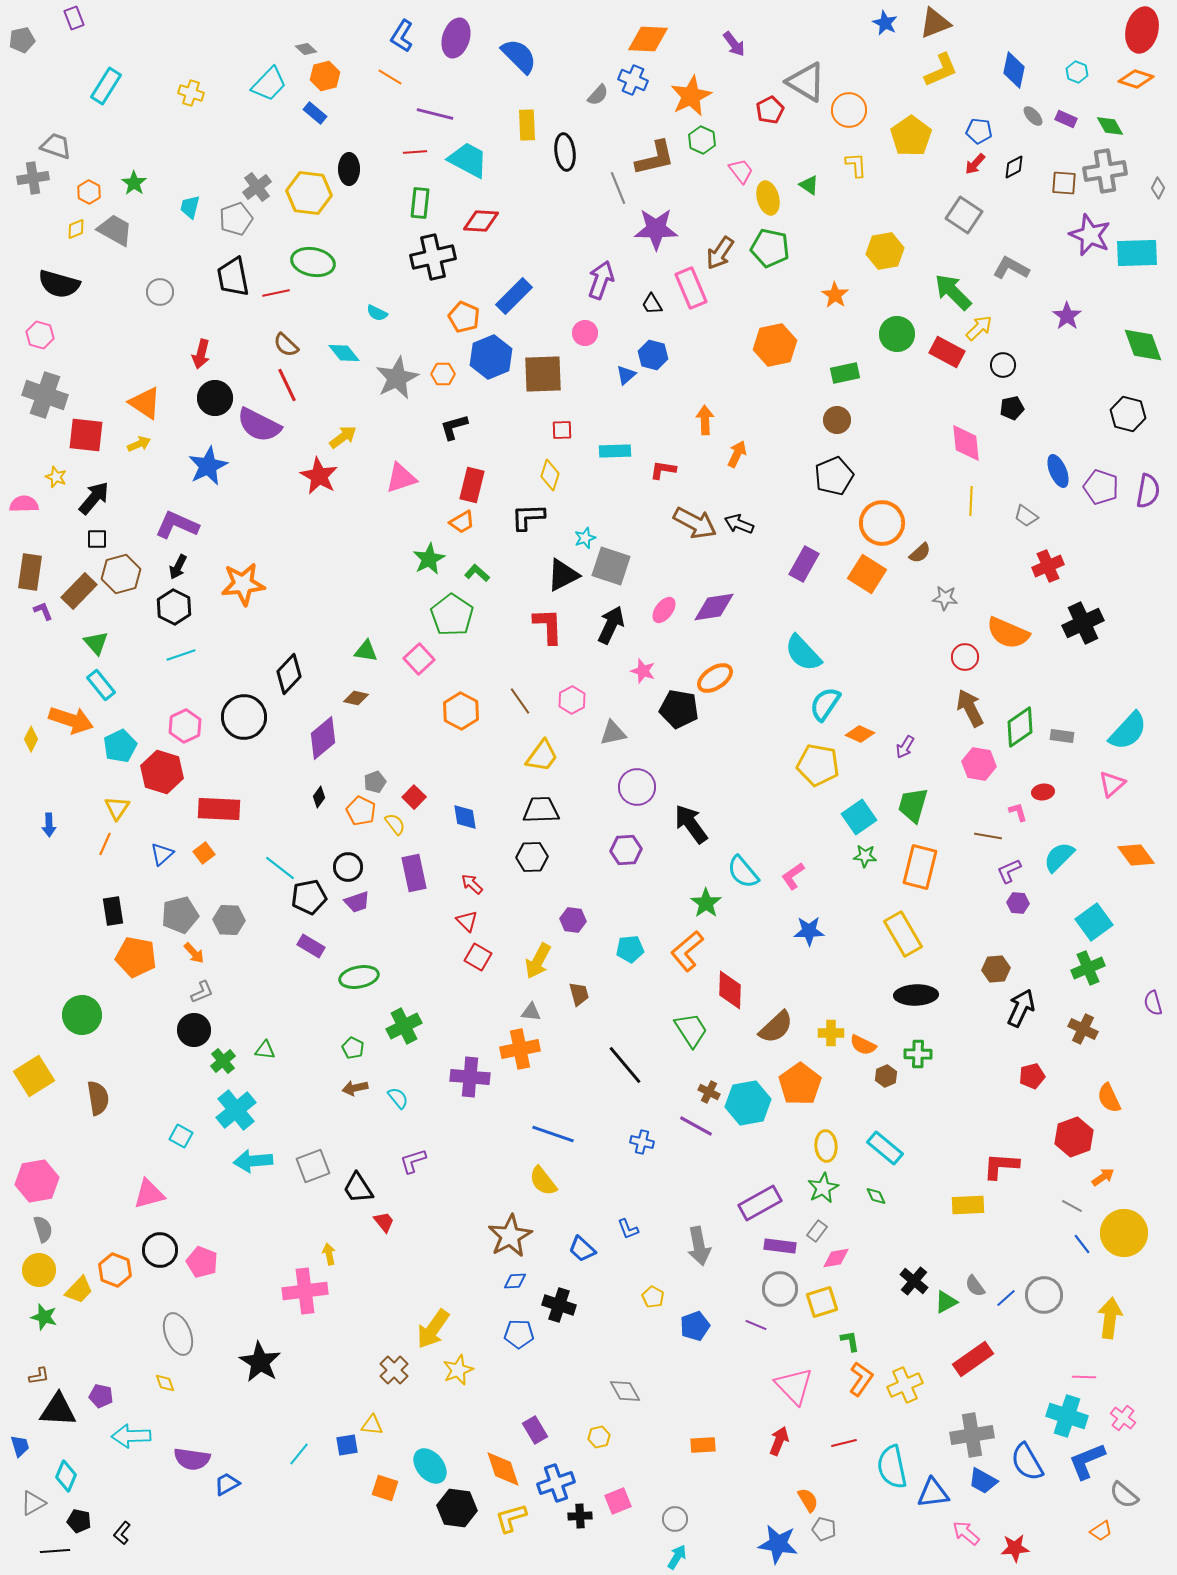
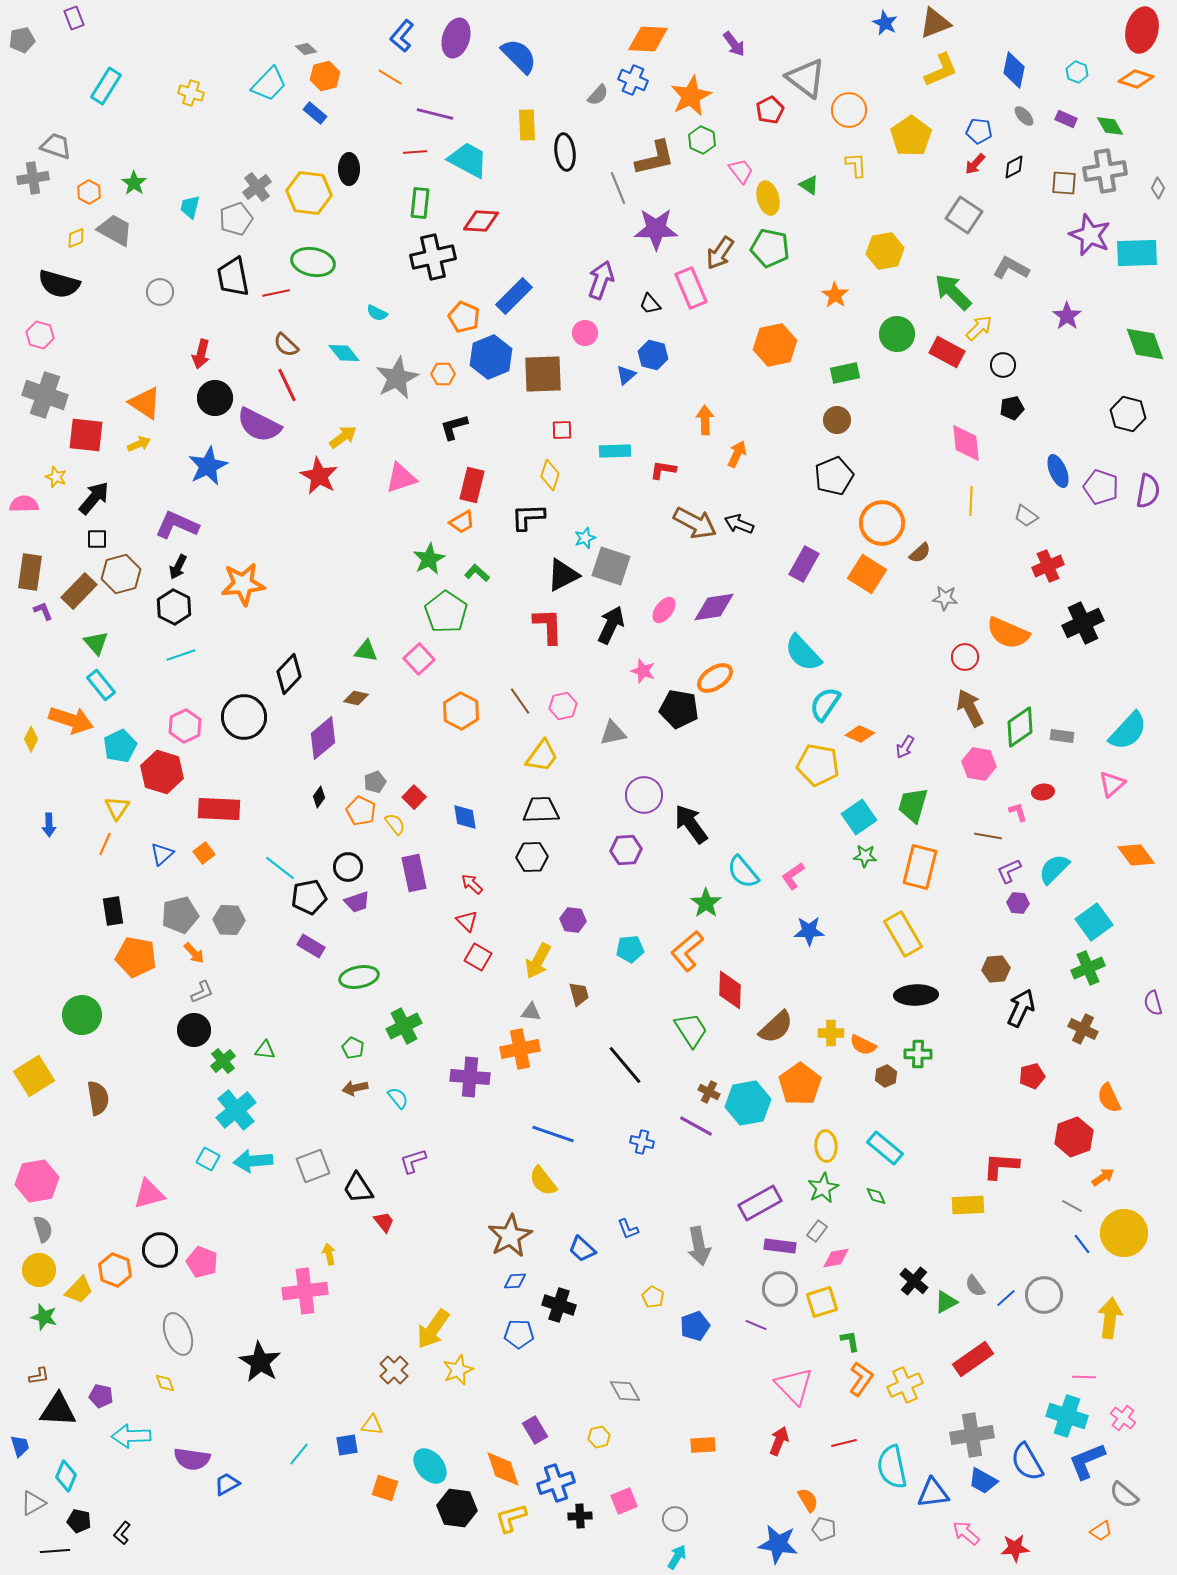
blue L-shape at (402, 36): rotated 8 degrees clockwise
gray triangle at (806, 82): moved 4 px up; rotated 6 degrees clockwise
gray ellipse at (1033, 116): moved 9 px left
yellow diamond at (76, 229): moved 9 px down
black trapezoid at (652, 304): moved 2 px left; rotated 10 degrees counterclockwise
green diamond at (1143, 345): moved 2 px right, 1 px up
green pentagon at (452, 615): moved 6 px left, 3 px up
pink hexagon at (572, 700): moved 9 px left, 6 px down; rotated 16 degrees clockwise
purple circle at (637, 787): moved 7 px right, 8 px down
cyan semicircle at (1059, 857): moved 5 px left, 12 px down
cyan square at (181, 1136): moved 27 px right, 23 px down
pink square at (618, 1501): moved 6 px right
